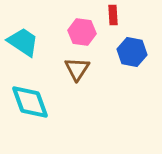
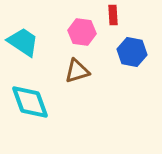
brown triangle: moved 2 px down; rotated 40 degrees clockwise
